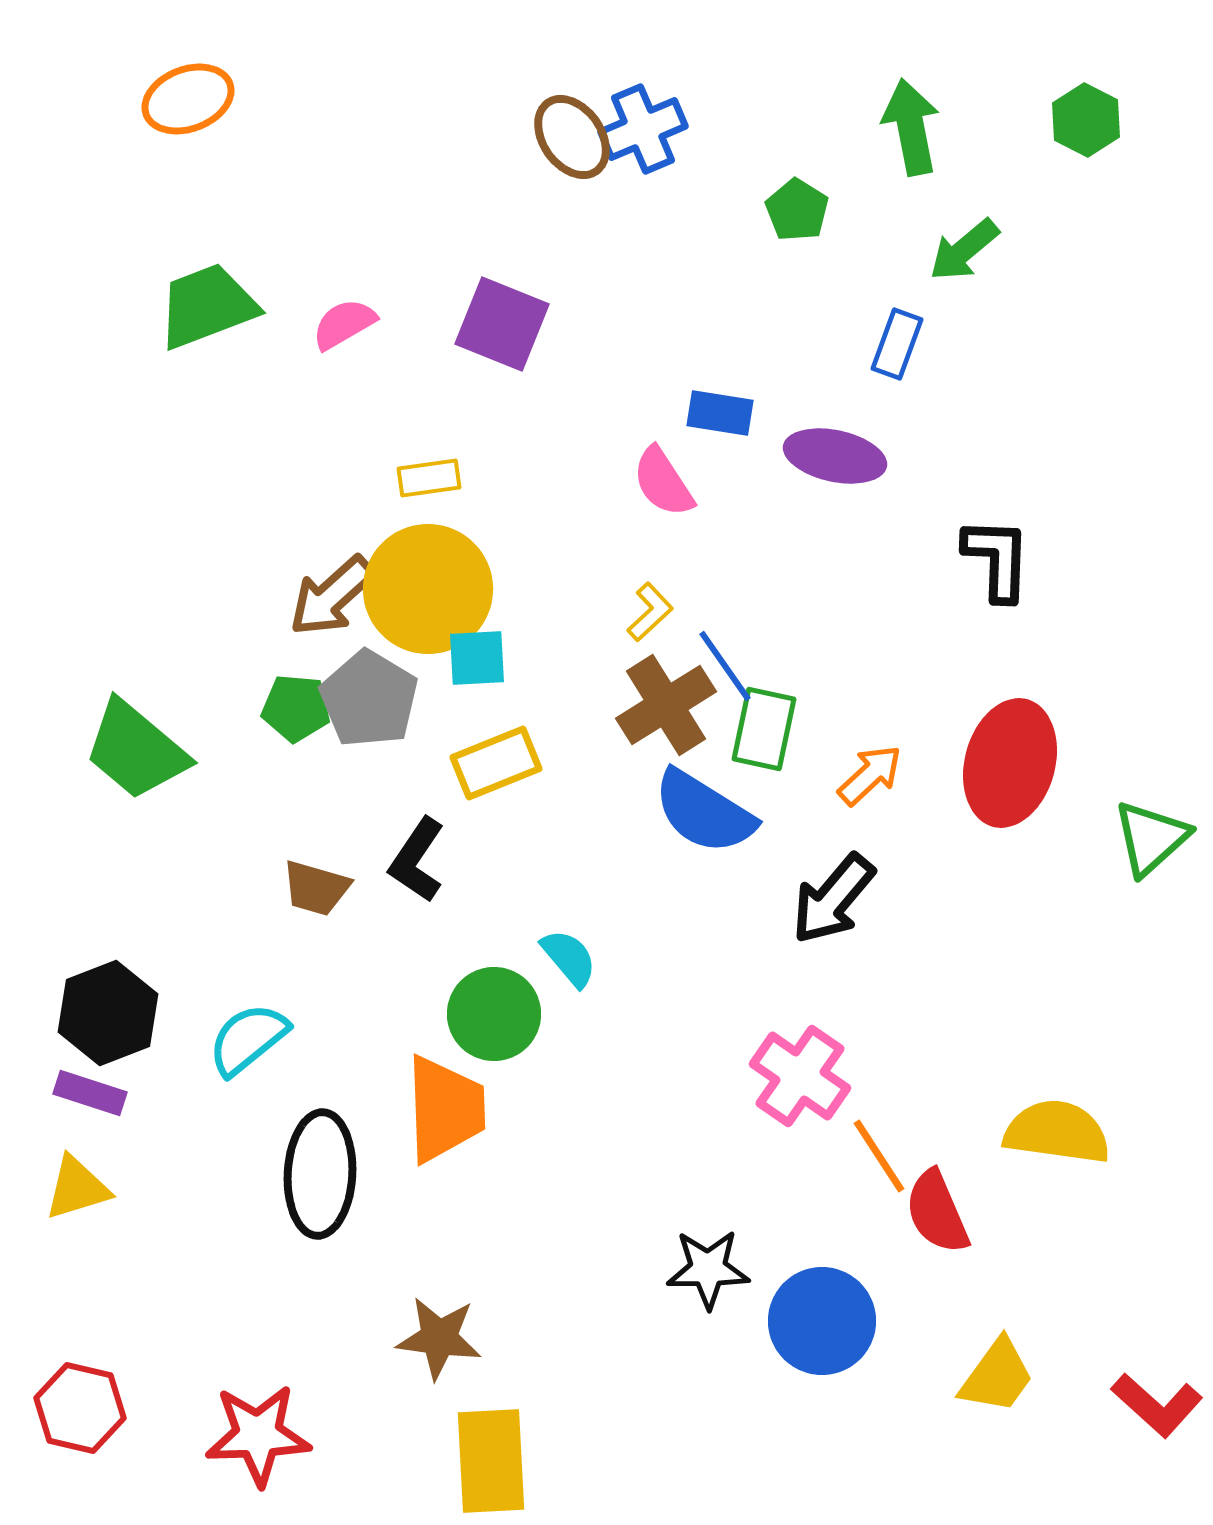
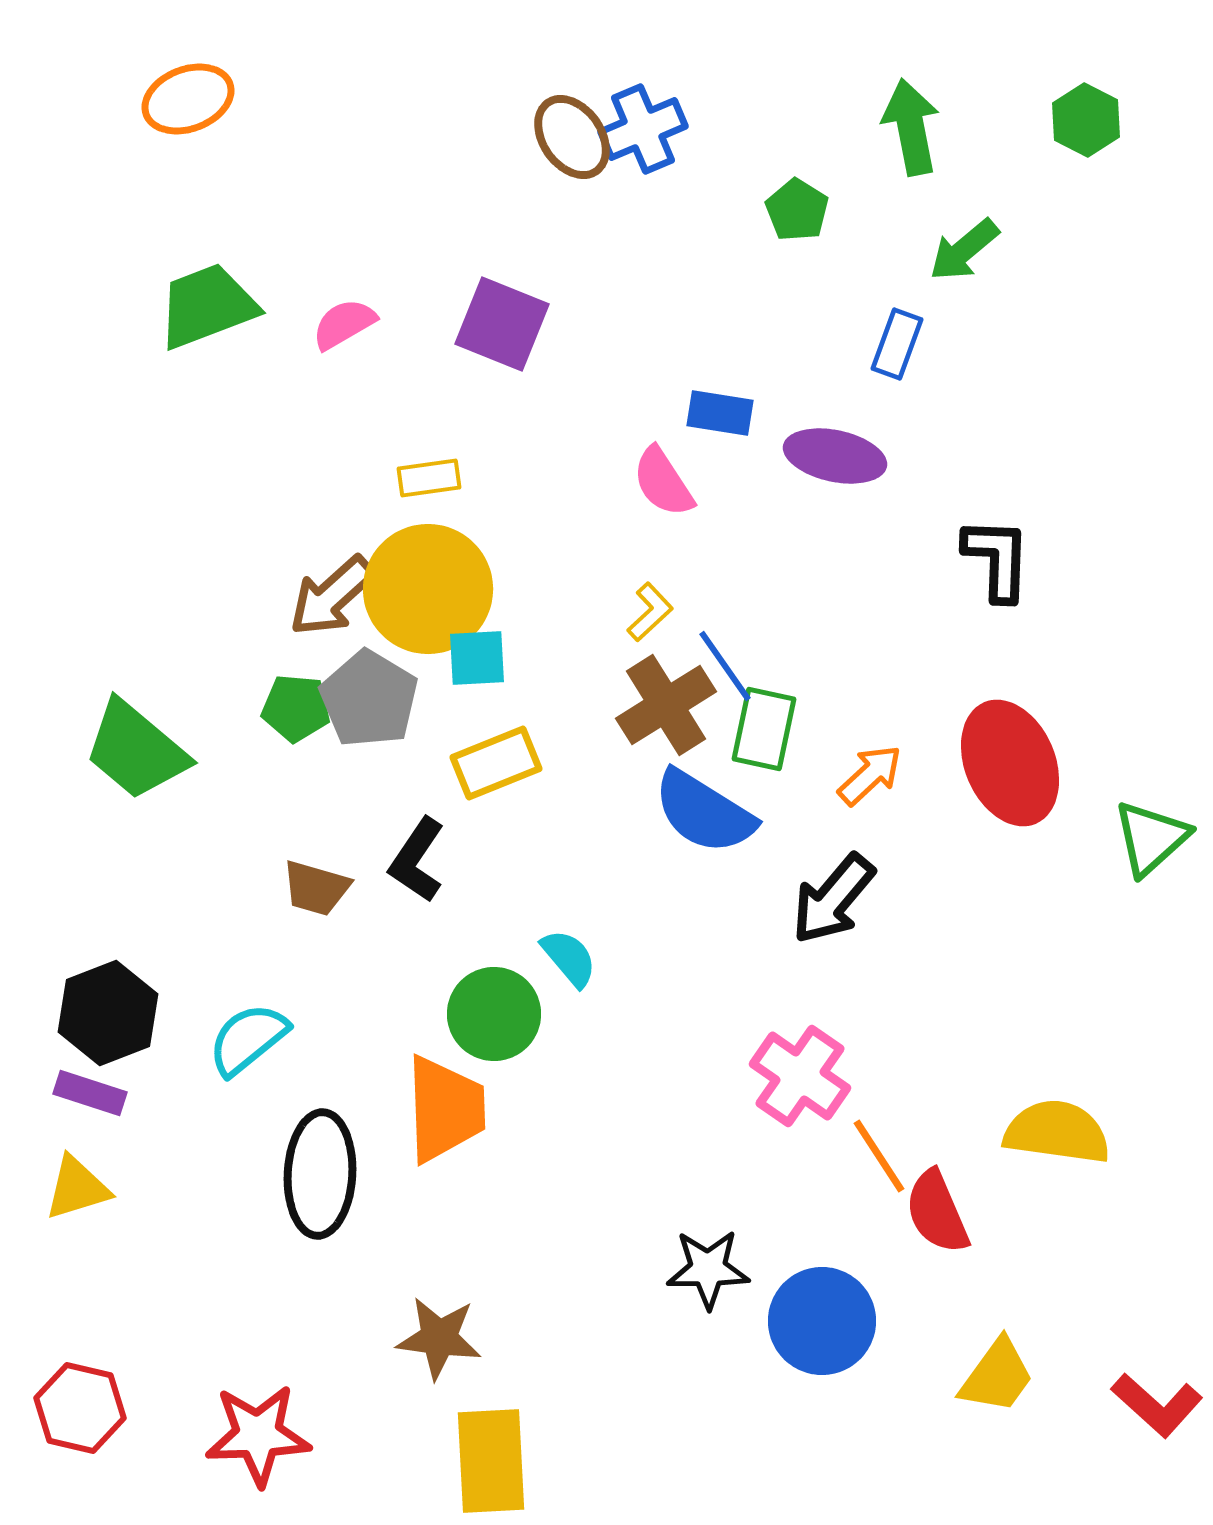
red ellipse at (1010, 763): rotated 38 degrees counterclockwise
